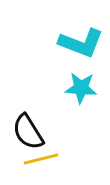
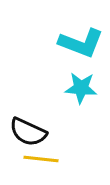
black semicircle: rotated 33 degrees counterclockwise
yellow line: rotated 20 degrees clockwise
